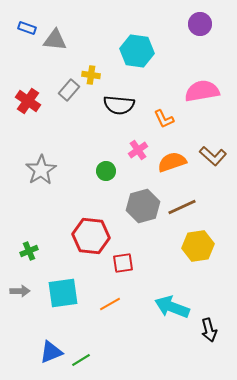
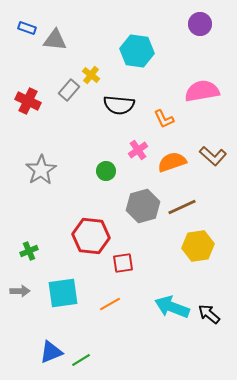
yellow cross: rotated 30 degrees clockwise
red cross: rotated 10 degrees counterclockwise
black arrow: moved 16 px up; rotated 145 degrees clockwise
